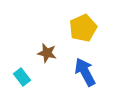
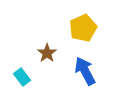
brown star: rotated 24 degrees clockwise
blue arrow: moved 1 px up
